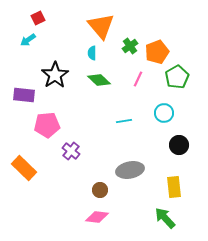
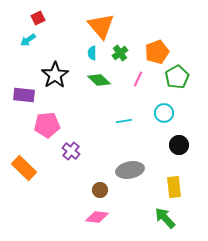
green cross: moved 10 px left, 7 px down
